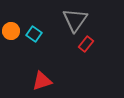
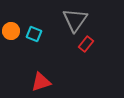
cyan square: rotated 14 degrees counterclockwise
red triangle: moved 1 px left, 1 px down
